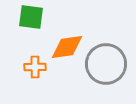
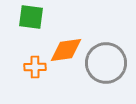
orange diamond: moved 1 px left, 3 px down
gray circle: moved 1 px up
